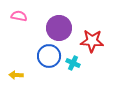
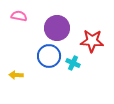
purple circle: moved 2 px left
